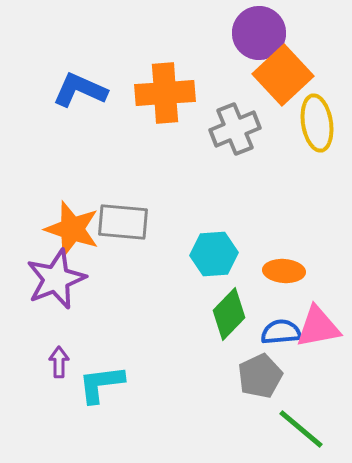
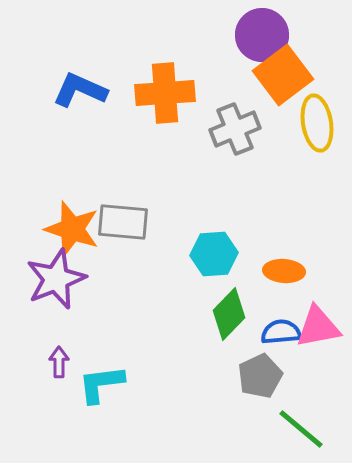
purple circle: moved 3 px right, 2 px down
orange square: rotated 6 degrees clockwise
